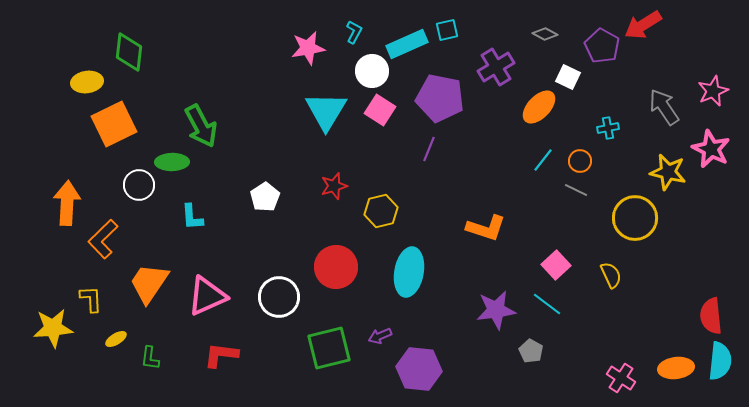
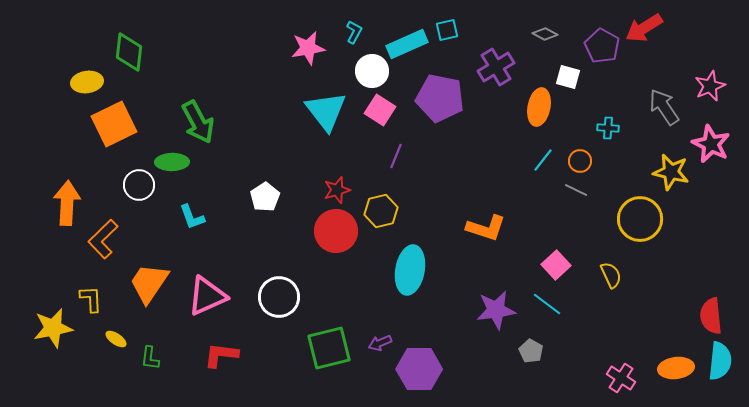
red arrow at (643, 25): moved 1 px right, 3 px down
white square at (568, 77): rotated 10 degrees counterclockwise
pink star at (713, 91): moved 3 px left, 5 px up
orange ellipse at (539, 107): rotated 33 degrees counterclockwise
cyan triangle at (326, 111): rotated 9 degrees counterclockwise
green arrow at (201, 126): moved 3 px left, 4 px up
cyan cross at (608, 128): rotated 15 degrees clockwise
purple line at (429, 149): moved 33 px left, 7 px down
pink star at (711, 149): moved 5 px up
yellow star at (668, 172): moved 3 px right
red star at (334, 186): moved 3 px right, 4 px down
cyan L-shape at (192, 217): rotated 16 degrees counterclockwise
yellow circle at (635, 218): moved 5 px right, 1 px down
red circle at (336, 267): moved 36 px up
cyan ellipse at (409, 272): moved 1 px right, 2 px up
yellow star at (53, 328): rotated 6 degrees counterclockwise
purple arrow at (380, 336): moved 7 px down
yellow ellipse at (116, 339): rotated 65 degrees clockwise
purple hexagon at (419, 369): rotated 6 degrees counterclockwise
